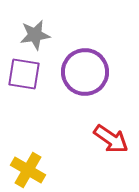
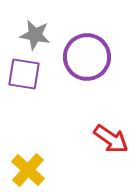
gray star: rotated 20 degrees clockwise
purple circle: moved 2 px right, 15 px up
yellow cross: rotated 12 degrees clockwise
